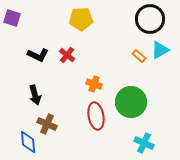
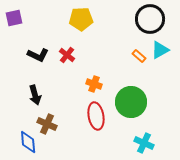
purple square: moved 2 px right; rotated 30 degrees counterclockwise
